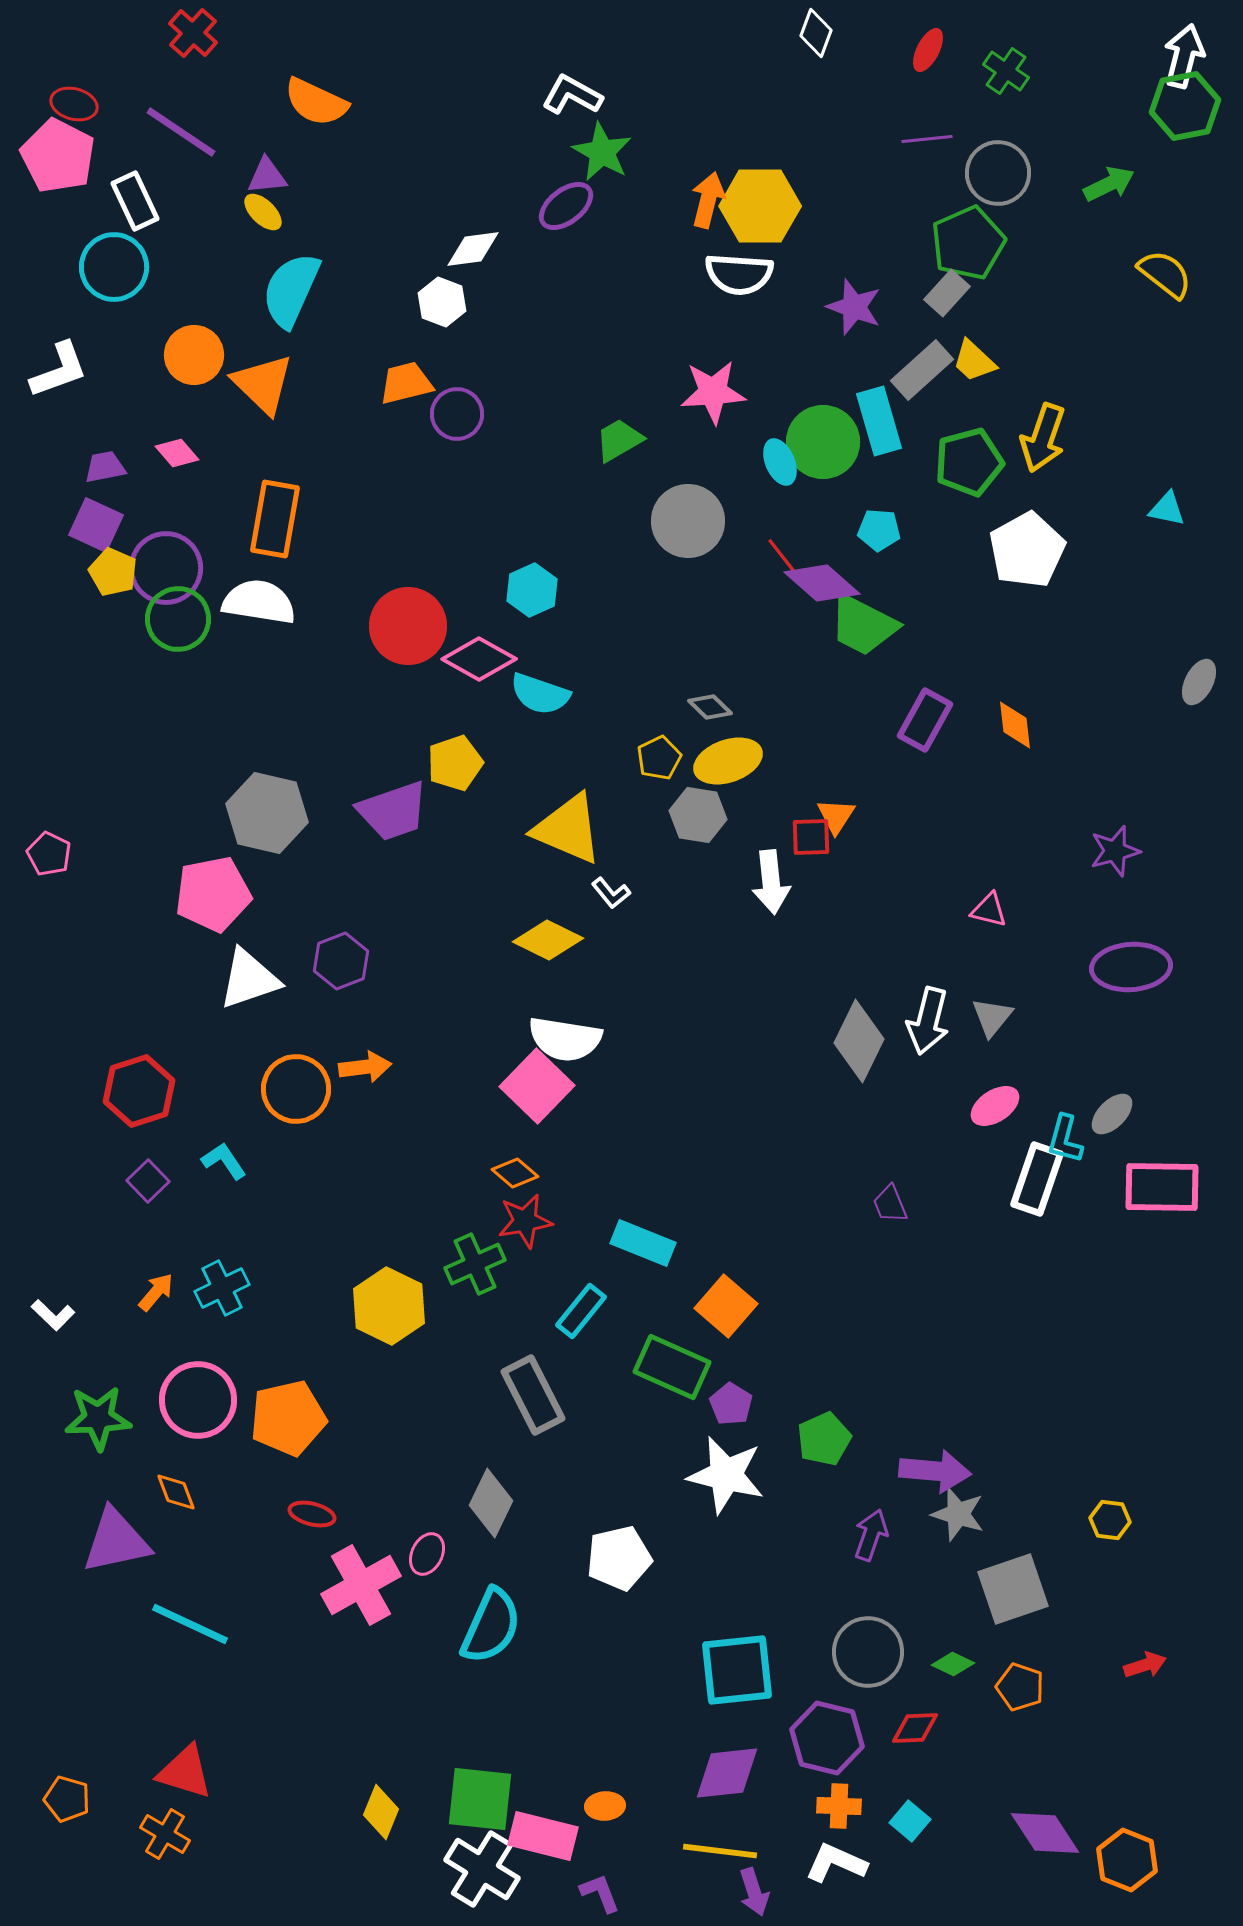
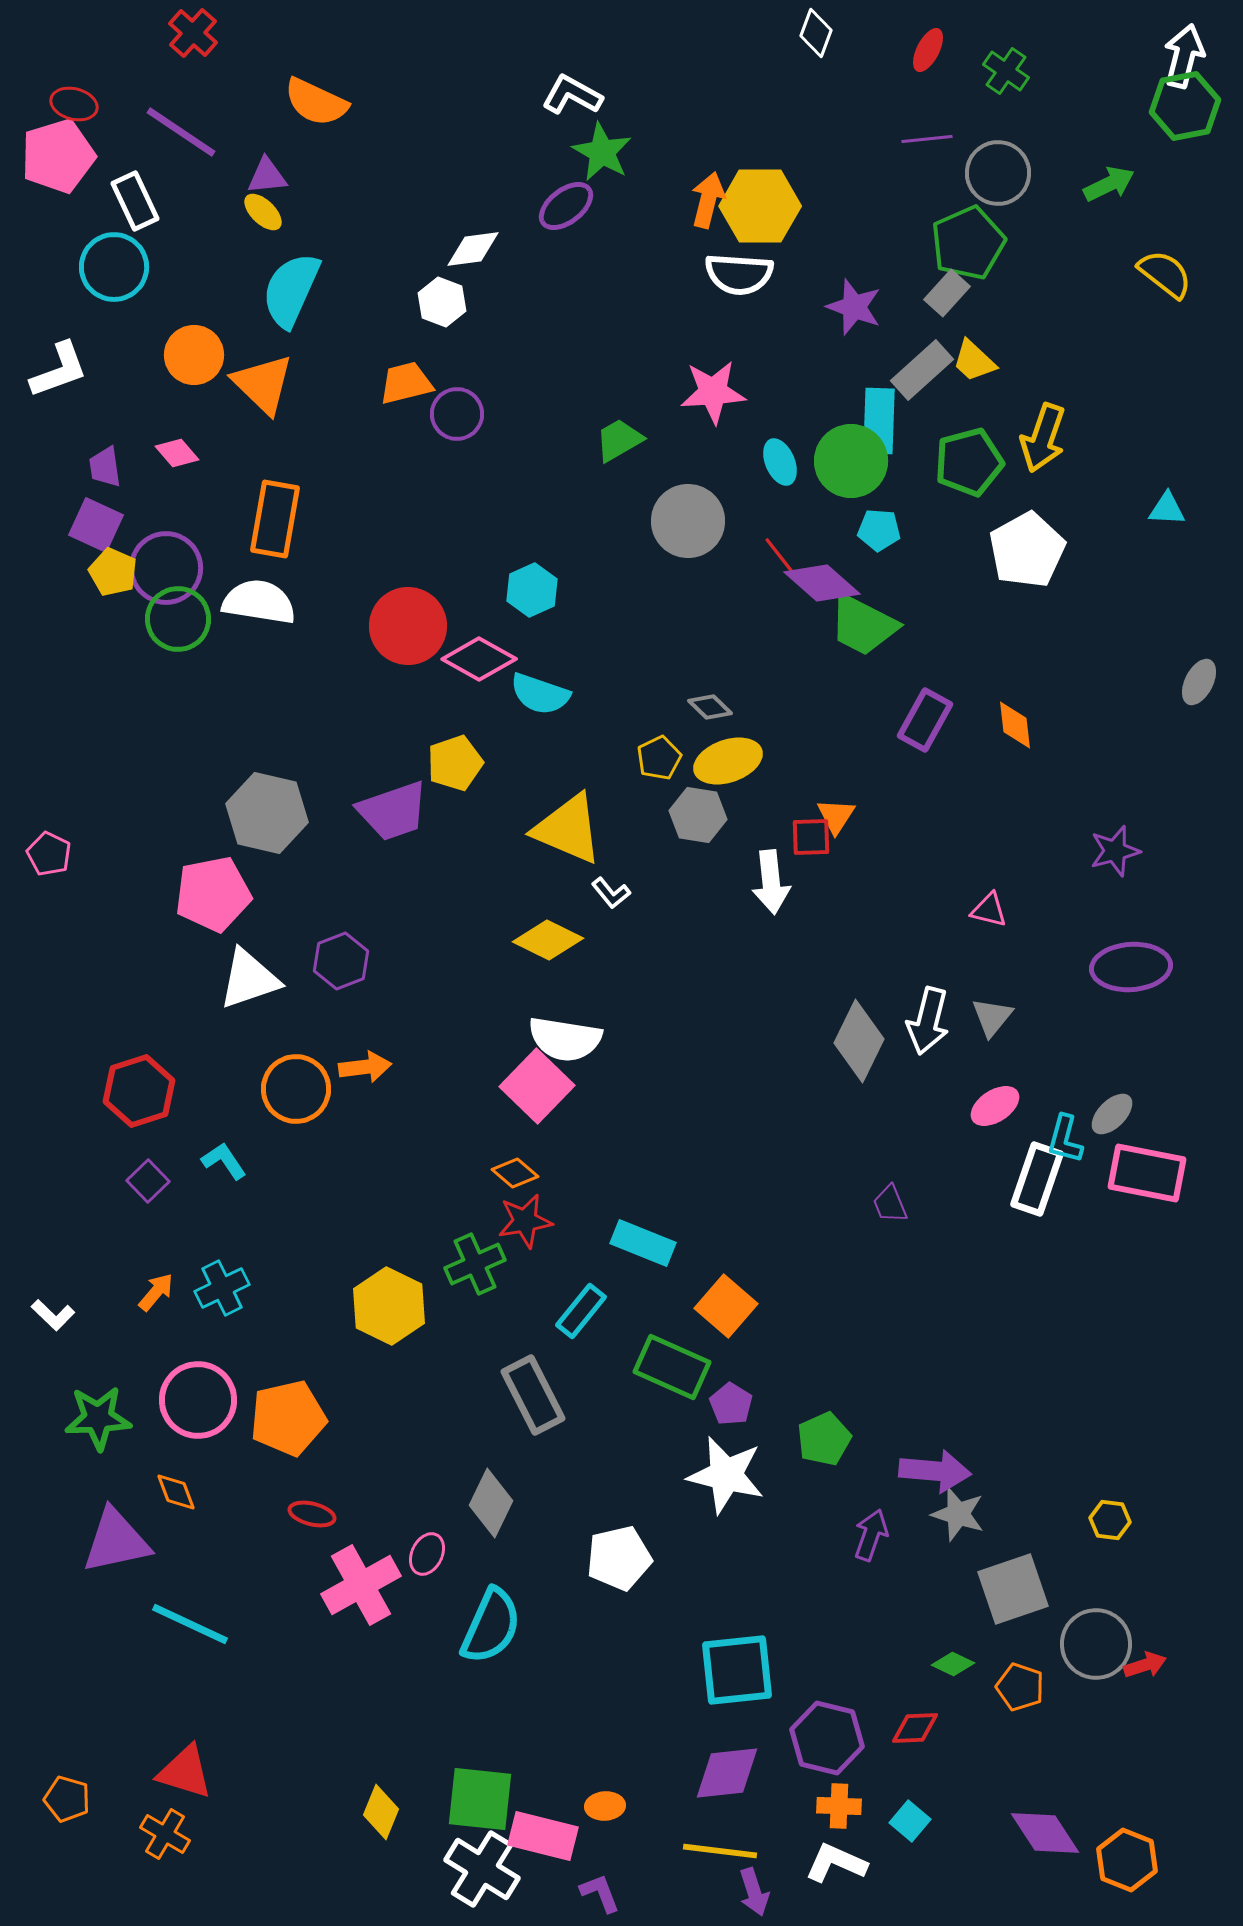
pink pentagon at (58, 156): rotated 28 degrees clockwise
cyan rectangle at (879, 421): rotated 18 degrees clockwise
green circle at (823, 442): moved 28 px right, 19 px down
purple trapezoid at (105, 467): rotated 87 degrees counterclockwise
cyan triangle at (1167, 509): rotated 9 degrees counterclockwise
red line at (782, 556): moved 3 px left, 1 px up
pink rectangle at (1162, 1187): moved 15 px left, 14 px up; rotated 10 degrees clockwise
gray circle at (868, 1652): moved 228 px right, 8 px up
